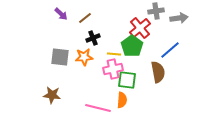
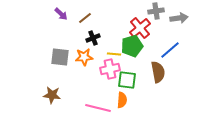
green pentagon: rotated 20 degrees clockwise
pink cross: moved 3 px left
